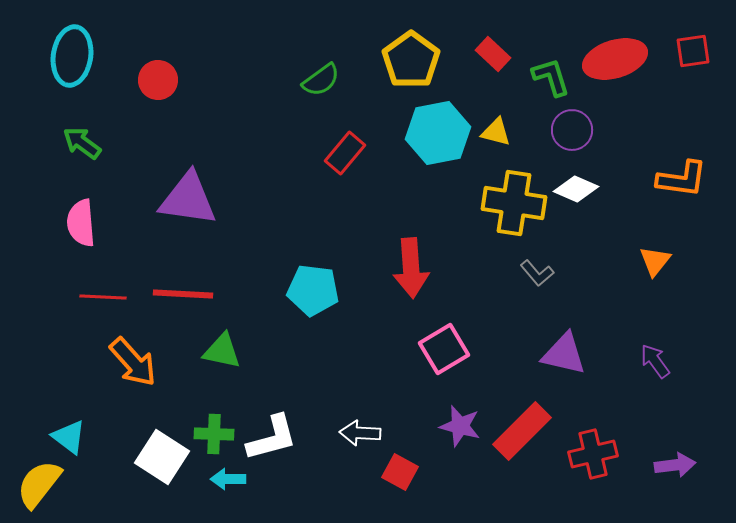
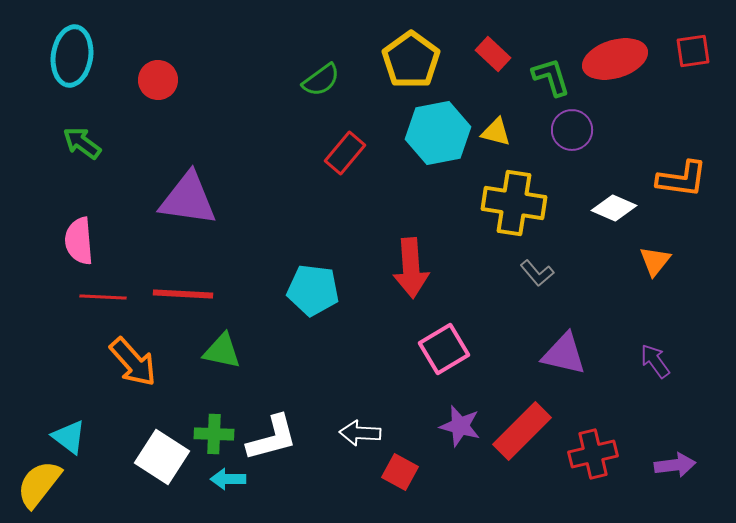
white diamond at (576, 189): moved 38 px right, 19 px down
pink semicircle at (81, 223): moved 2 px left, 18 px down
